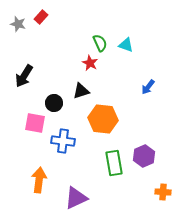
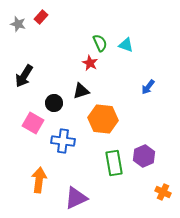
pink square: moved 2 px left; rotated 20 degrees clockwise
orange cross: rotated 21 degrees clockwise
